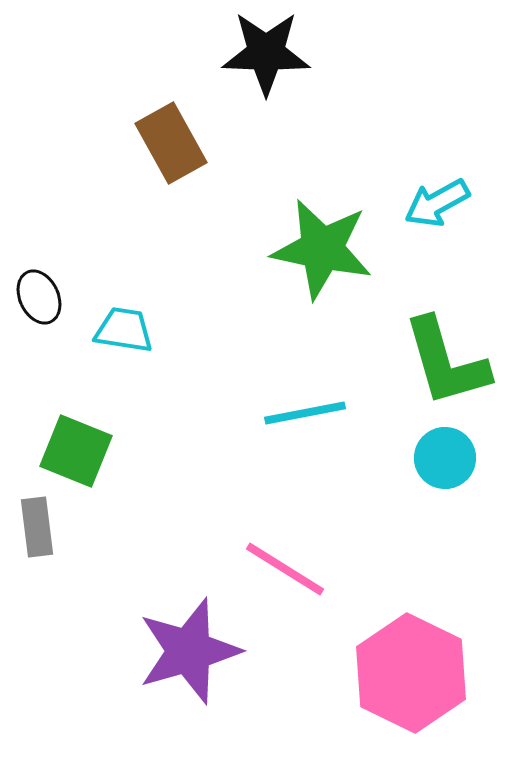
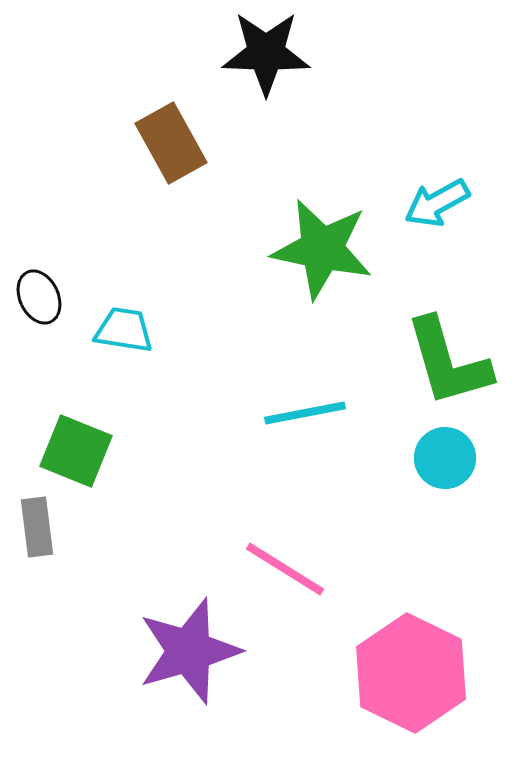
green L-shape: moved 2 px right
